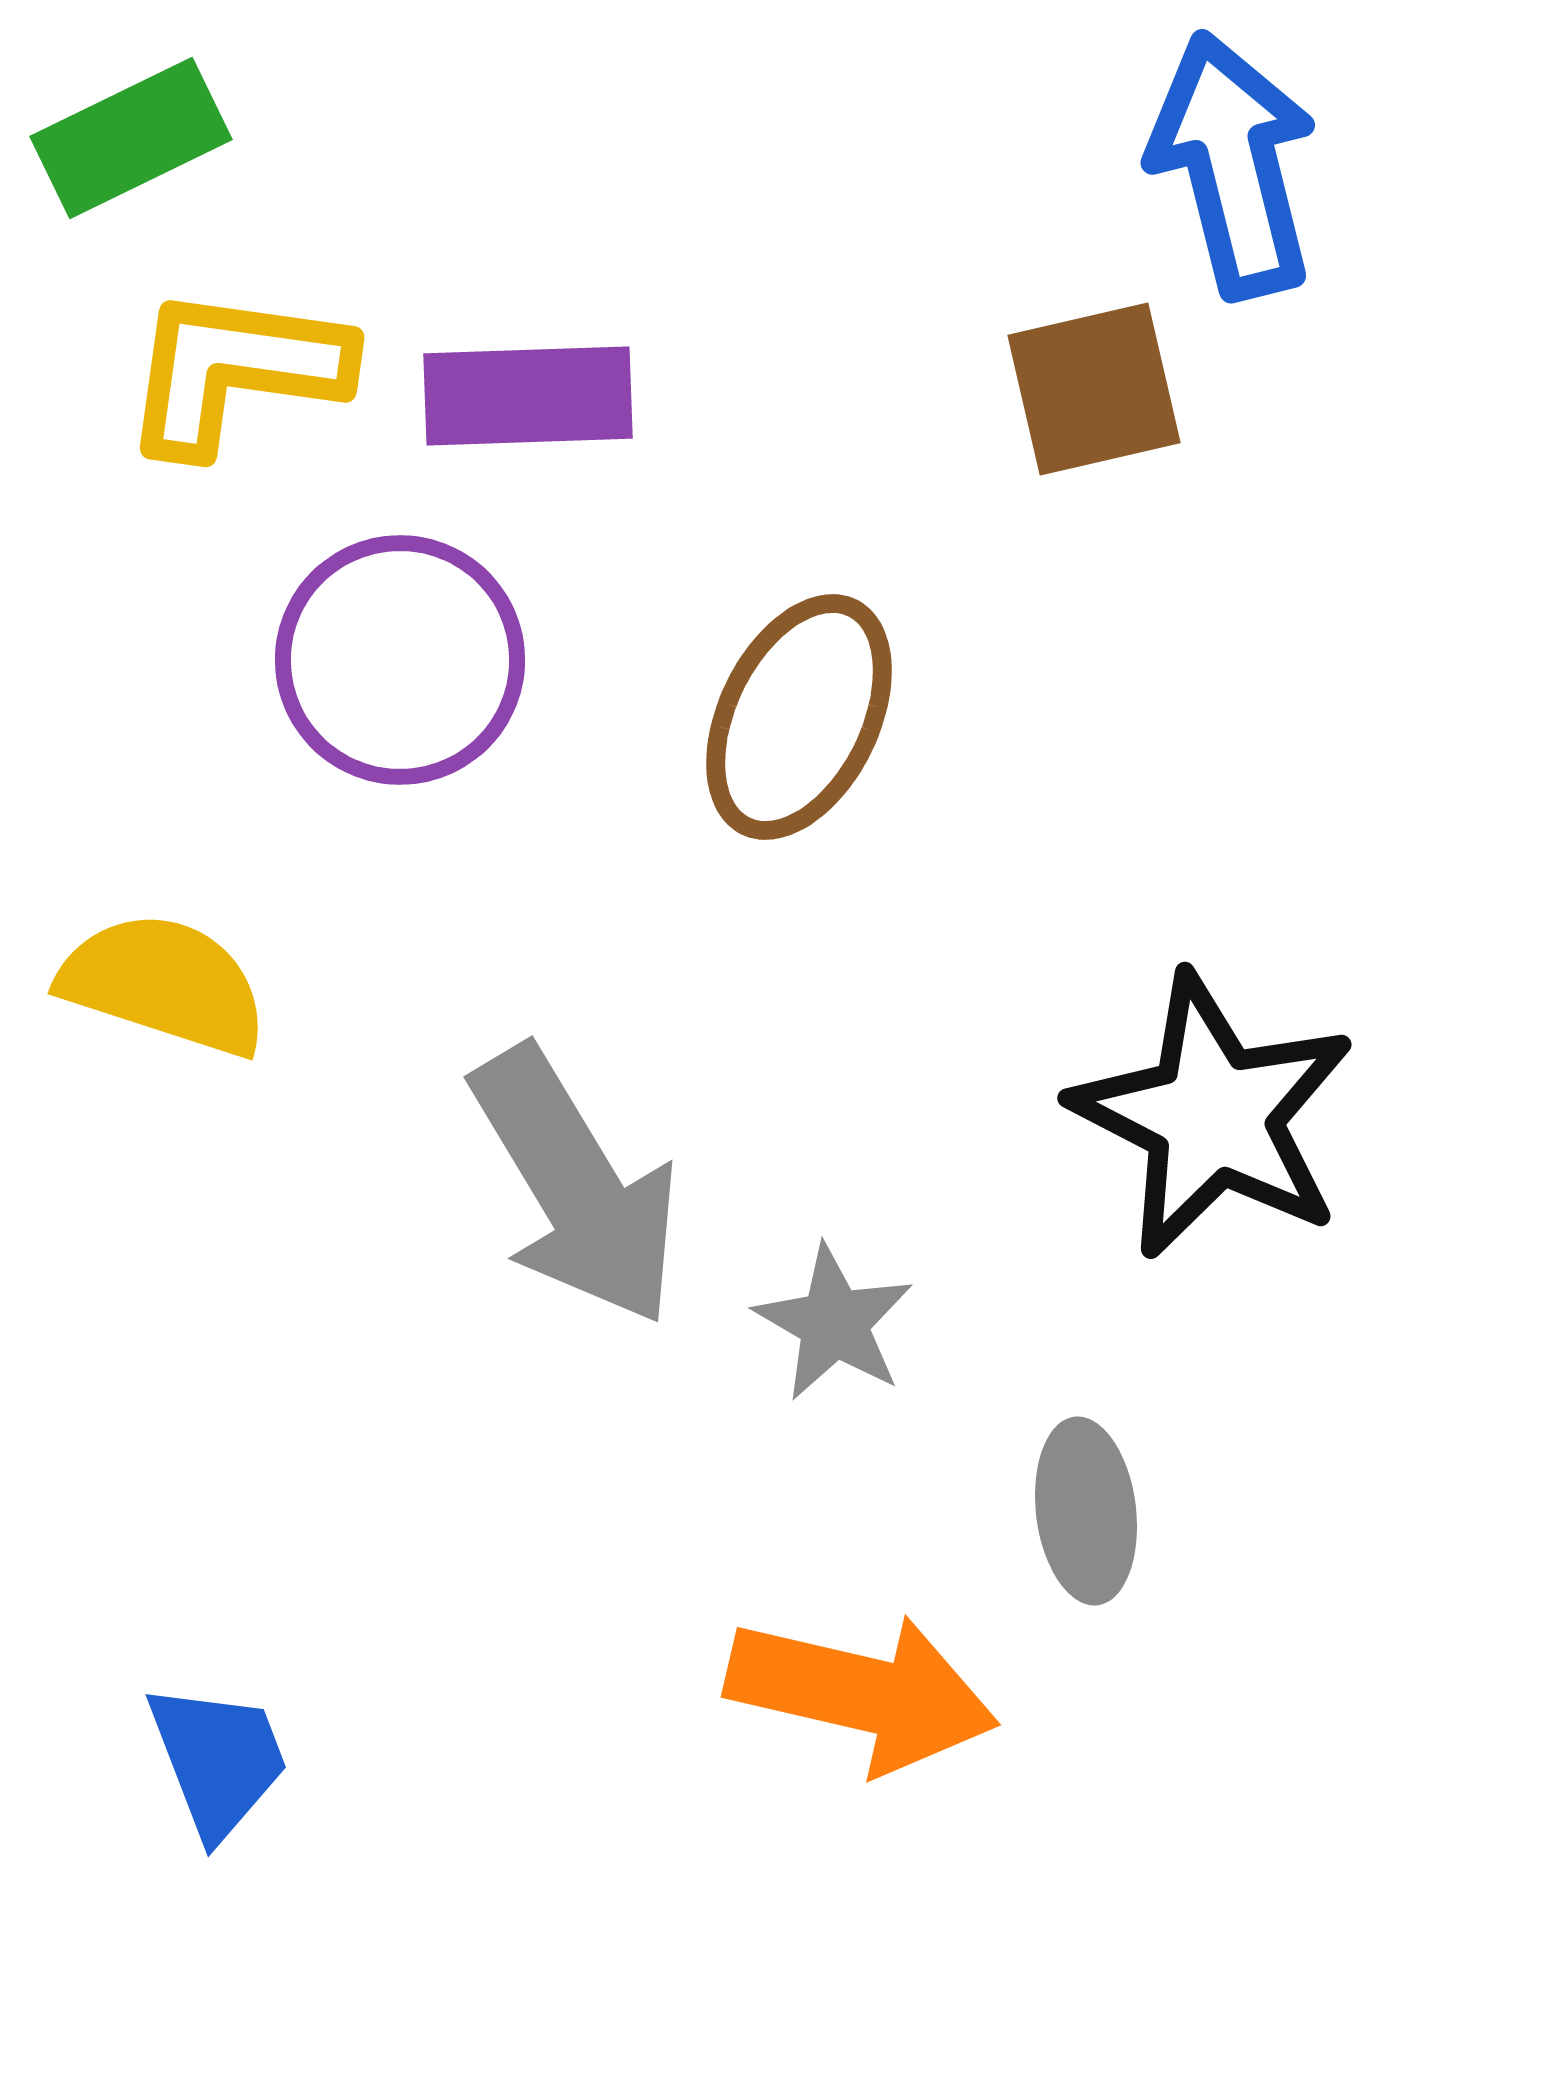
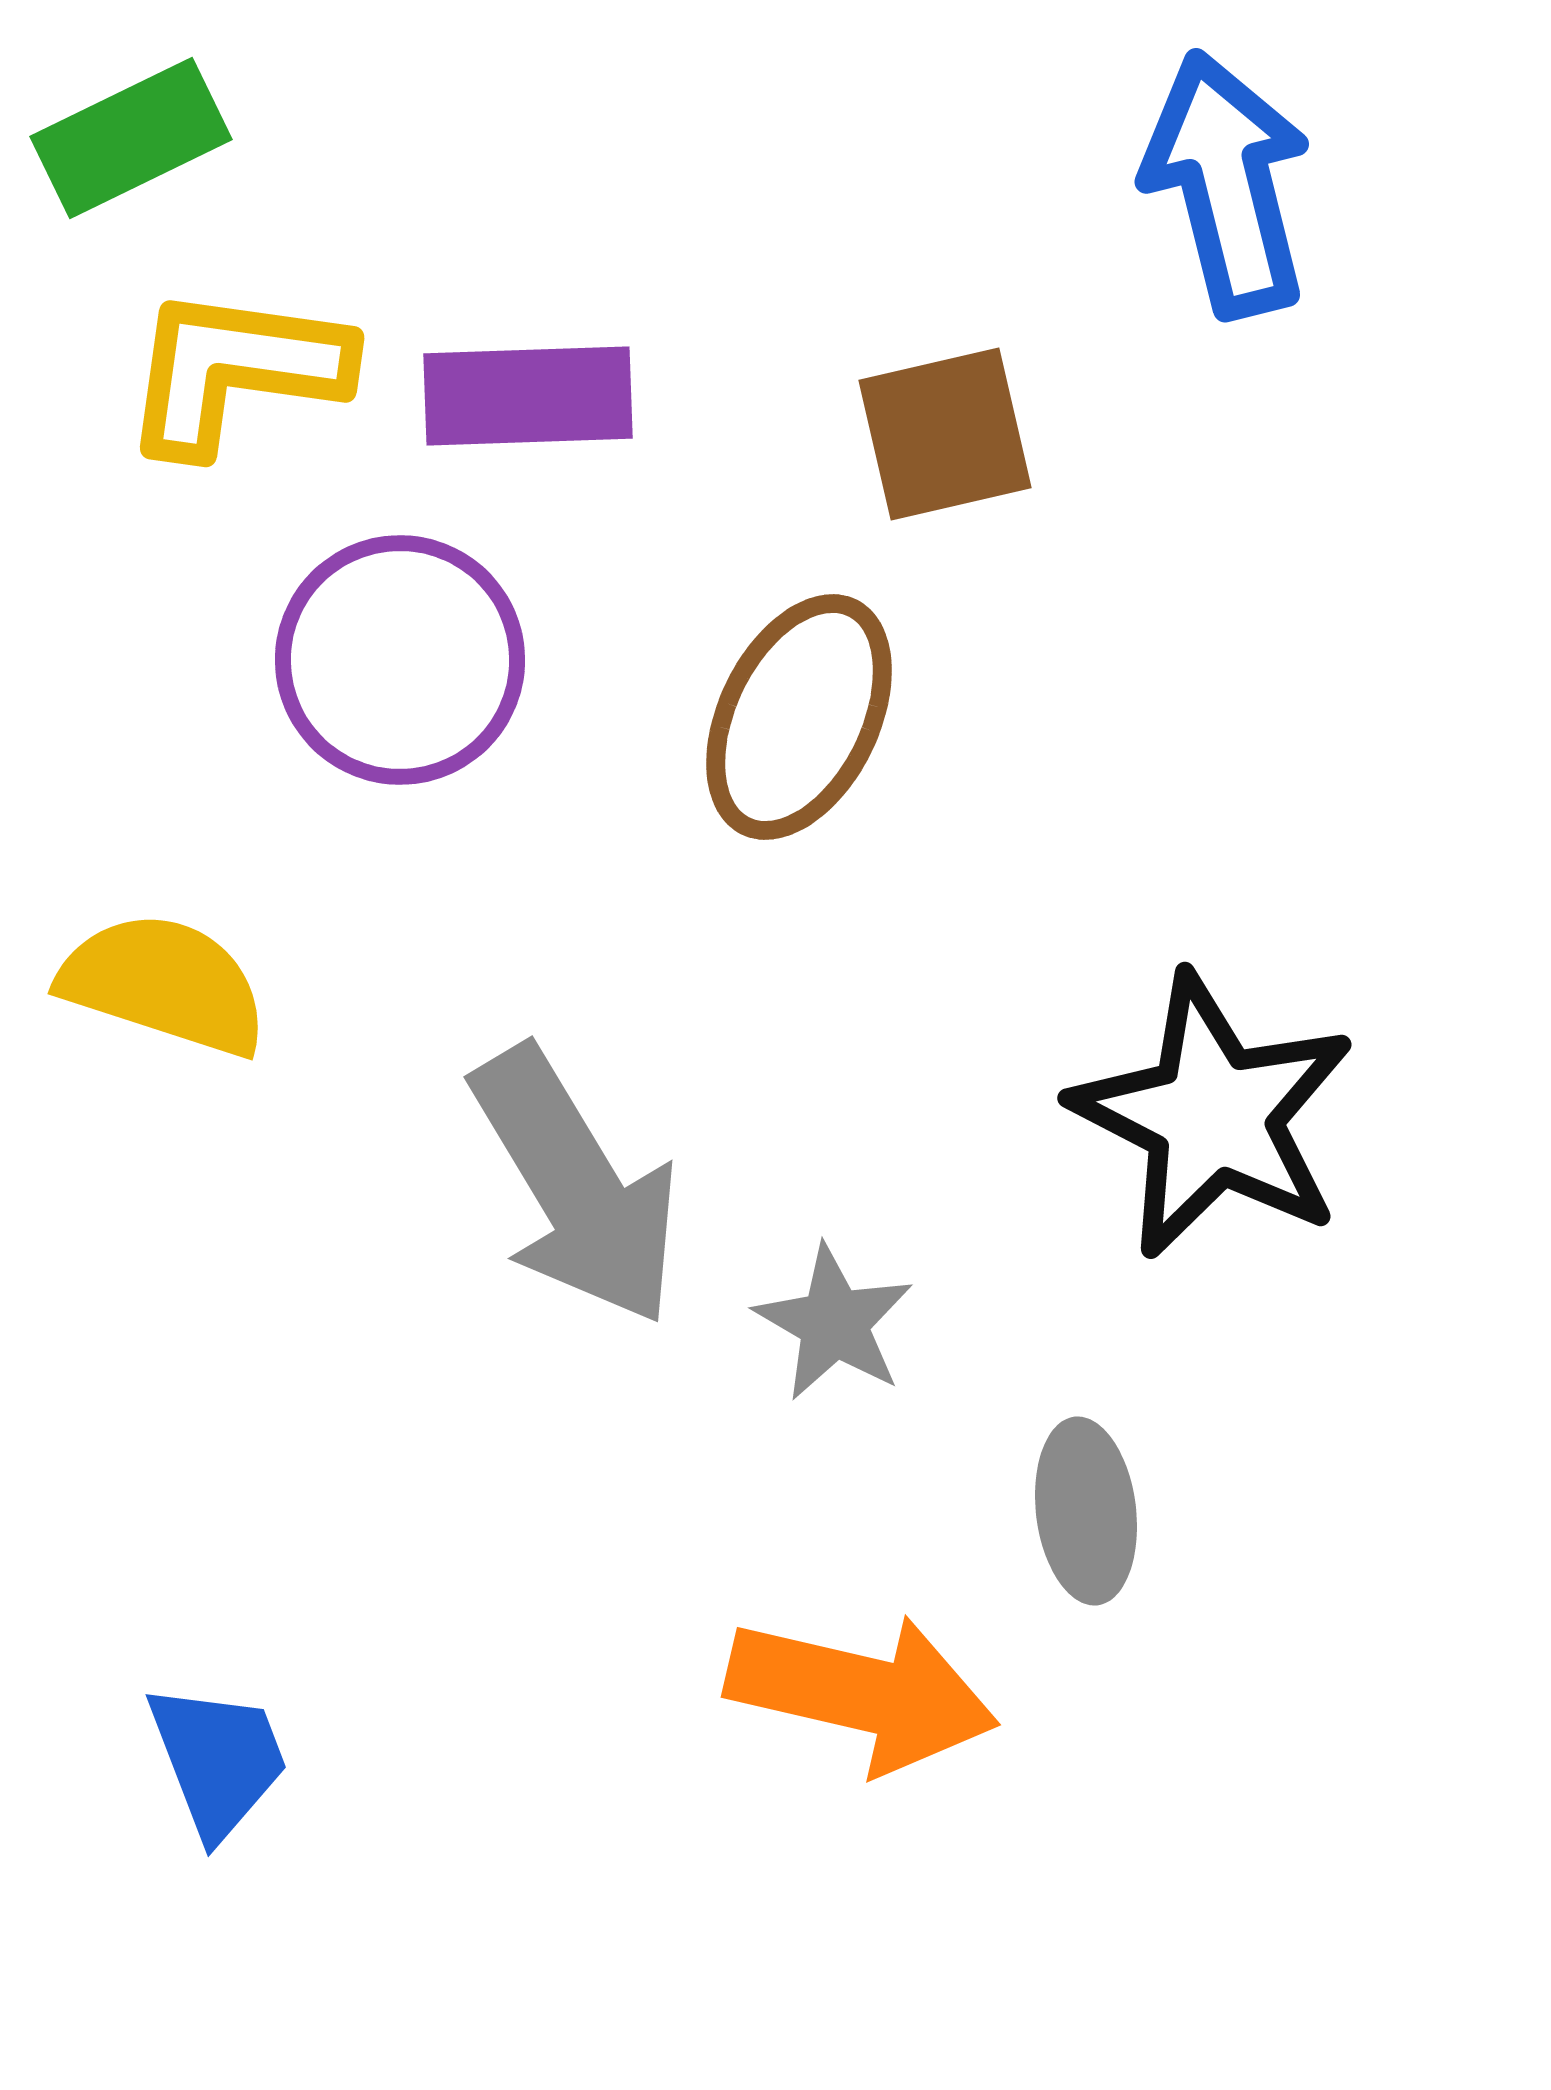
blue arrow: moved 6 px left, 19 px down
brown square: moved 149 px left, 45 px down
